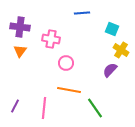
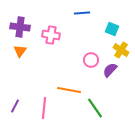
pink cross: moved 4 px up
pink circle: moved 25 px right, 3 px up
